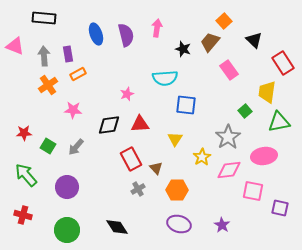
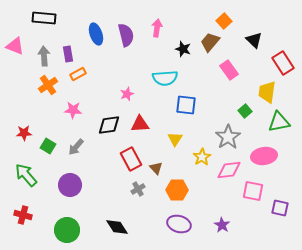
purple circle at (67, 187): moved 3 px right, 2 px up
